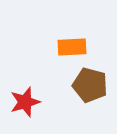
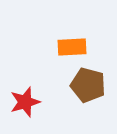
brown pentagon: moved 2 px left
